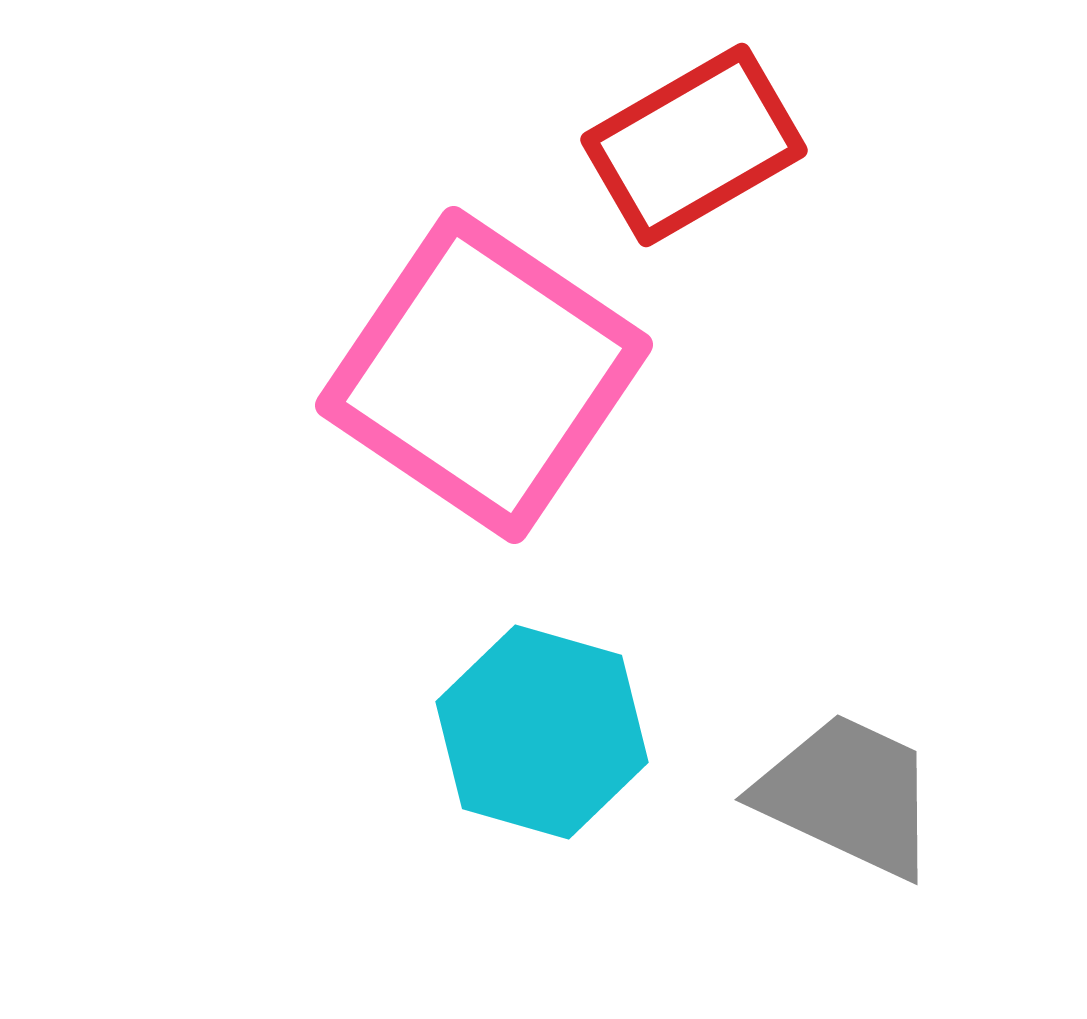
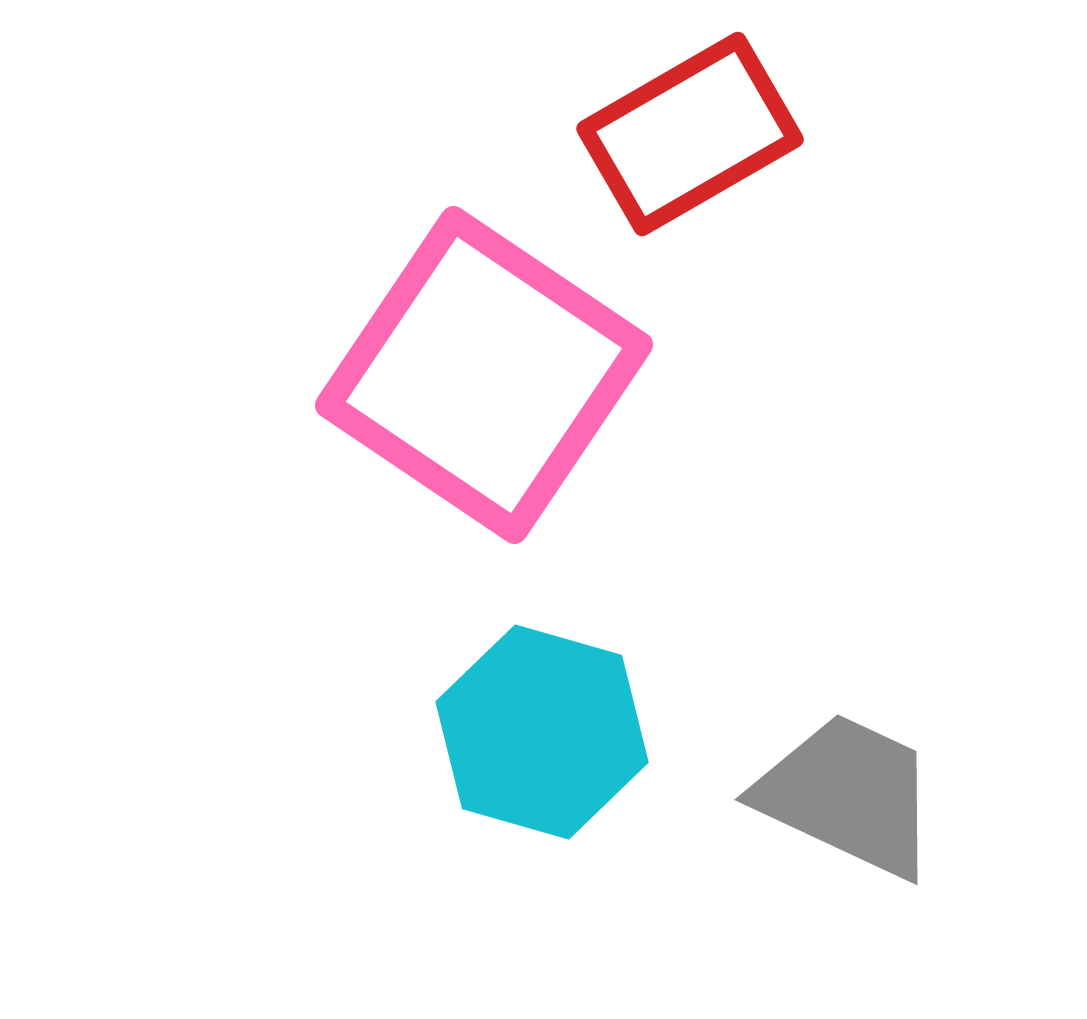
red rectangle: moved 4 px left, 11 px up
